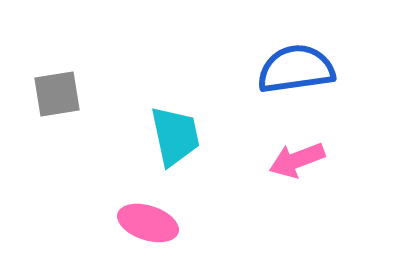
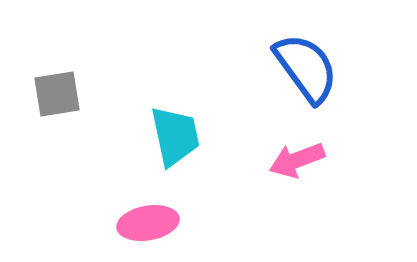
blue semicircle: moved 10 px right, 1 px up; rotated 62 degrees clockwise
pink ellipse: rotated 28 degrees counterclockwise
